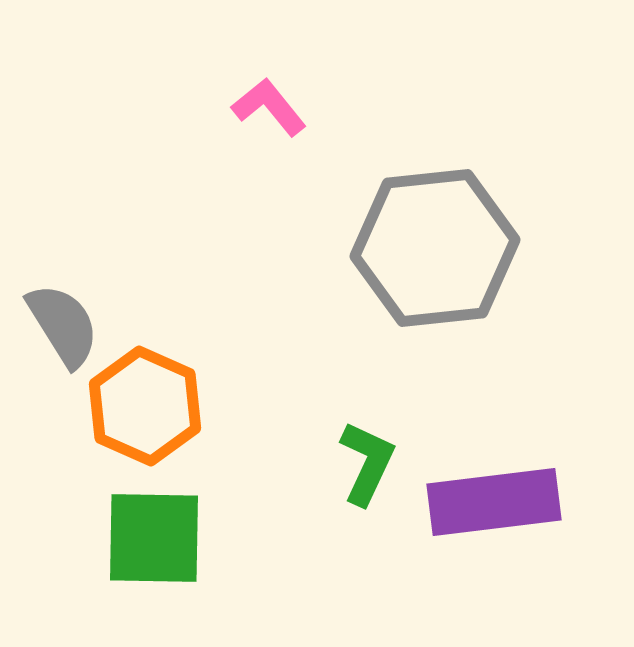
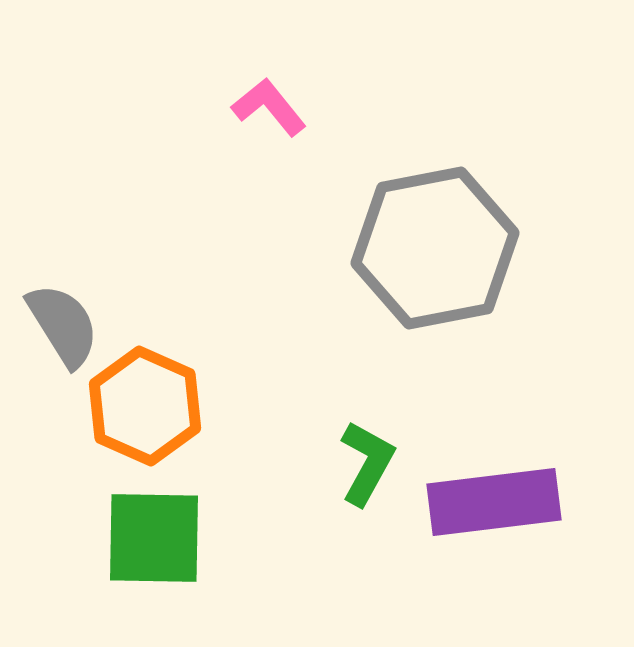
gray hexagon: rotated 5 degrees counterclockwise
green L-shape: rotated 4 degrees clockwise
